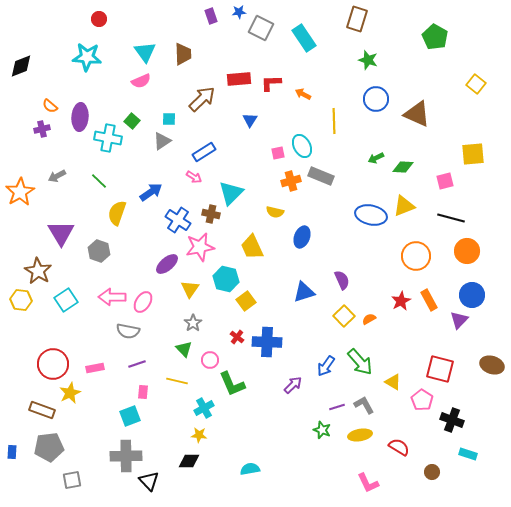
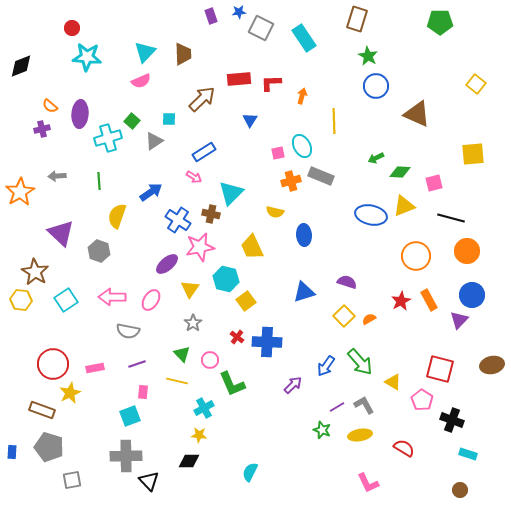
red circle at (99, 19): moved 27 px left, 9 px down
green pentagon at (435, 37): moved 5 px right, 15 px up; rotated 30 degrees counterclockwise
cyan triangle at (145, 52): rotated 20 degrees clockwise
green star at (368, 60): moved 4 px up; rotated 12 degrees clockwise
orange arrow at (303, 94): moved 1 px left, 2 px down; rotated 77 degrees clockwise
blue circle at (376, 99): moved 13 px up
purple ellipse at (80, 117): moved 3 px up
cyan cross at (108, 138): rotated 28 degrees counterclockwise
gray triangle at (162, 141): moved 8 px left
green diamond at (403, 167): moved 3 px left, 5 px down
gray arrow at (57, 176): rotated 24 degrees clockwise
green line at (99, 181): rotated 42 degrees clockwise
pink square at (445, 181): moved 11 px left, 2 px down
yellow semicircle at (117, 213): moved 3 px down
purple triangle at (61, 233): rotated 16 degrees counterclockwise
blue ellipse at (302, 237): moved 2 px right, 2 px up; rotated 25 degrees counterclockwise
brown star at (38, 271): moved 3 px left, 1 px down
purple semicircle at (342, 280): moved 5 px right, 2 px down; rotated 48 degrees counterclockwise
pink ellipse at (143, 302): moved 8 px right, 2 px up
green triangle at (184, 349): moved 2 px left, 5 px down
brown ellipse at (492, 365): rotated 30 degrees counterclockwise
purple line at (337, 407): rotated 14 degrees counterclockwise
gray pentagon at (49, 447): rotated 24 degrees clockwise
red semicircle at (399, 447): moved 5 px right, 1 px down
cyan semicircle at (250, 469): moved 3 px down; rotated 54 degrees counterclockwise
brown circle at (432, 472): moved 28 px right, 18 px down
